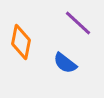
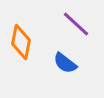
purple line: moved 2 px left, 1 px down
